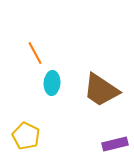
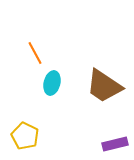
cyan ellipse: rotated 10 degrees clockwise
brown trapezoid: moved 3 px right, 4 px up
yellow pentagon: moved 1 px left
